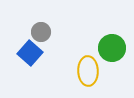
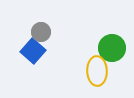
blue square: moved 3 px right, 2 px up
yellow ellipse: moved 9 px right
